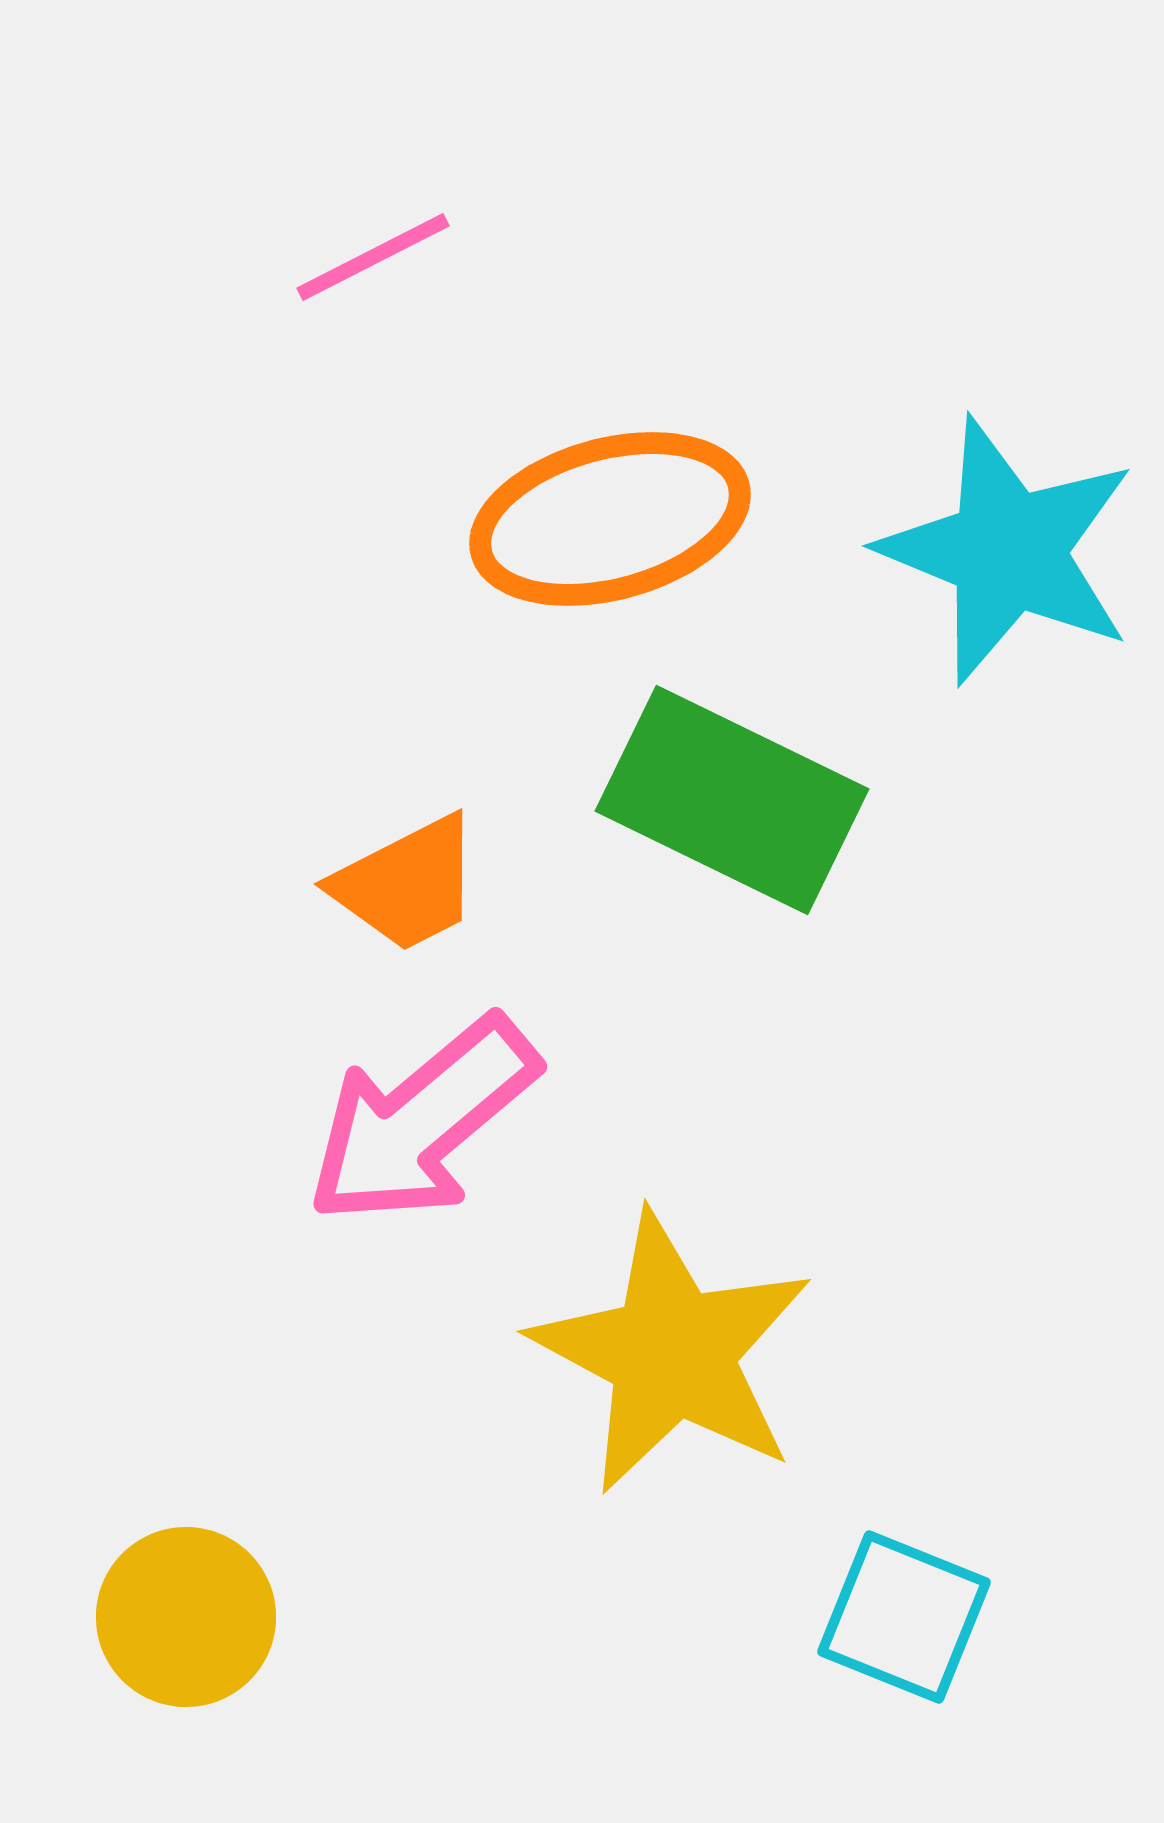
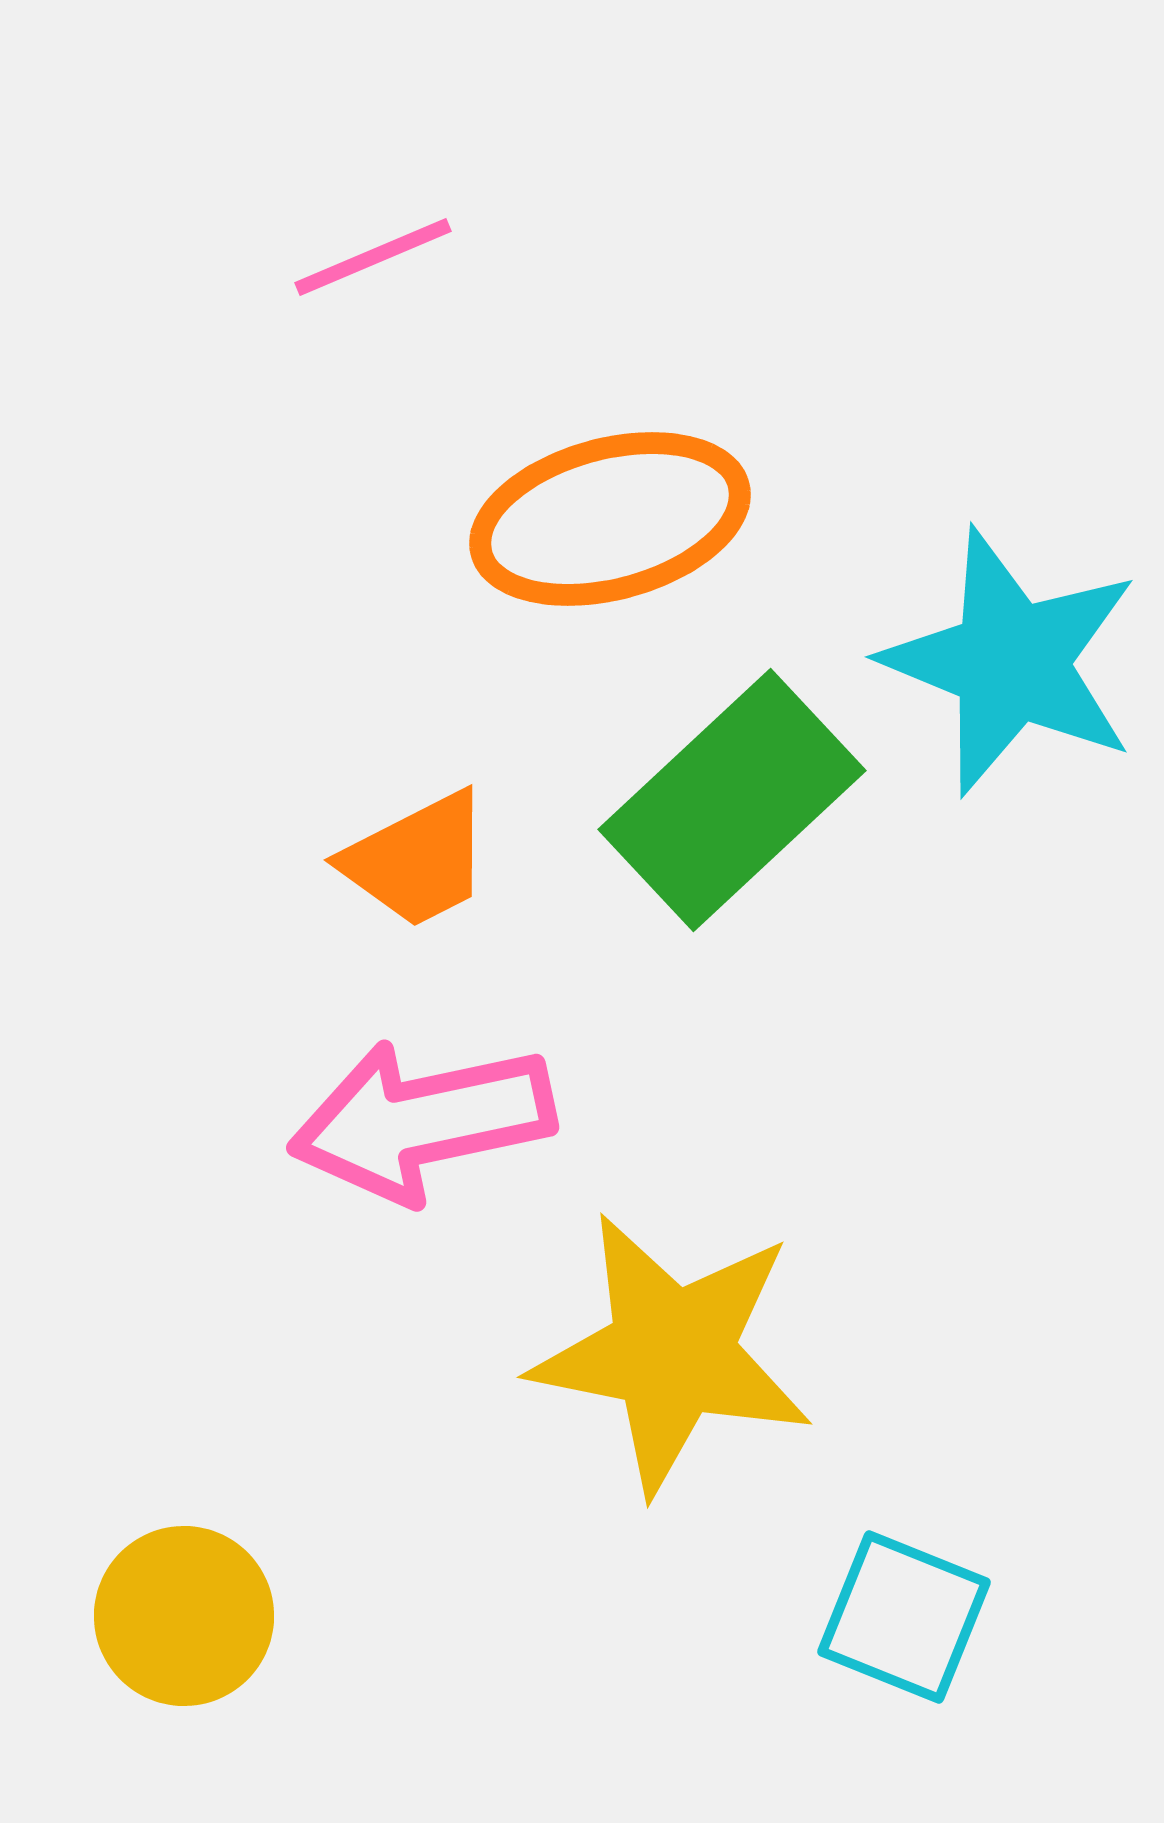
pink line: rotated 4 degrees clockwise
cyan star: moved 3 px right, 111 px down
green rectangle: rotated 69 degrees counterclockwise
orange trapezoid: moved 10 px right, 24 px up
pink arrow: rotated 28 degrees clockwise
yellow star: rotated 17 degrees counterclockwise
yellow circle: moved 2 px left, 1 px up
